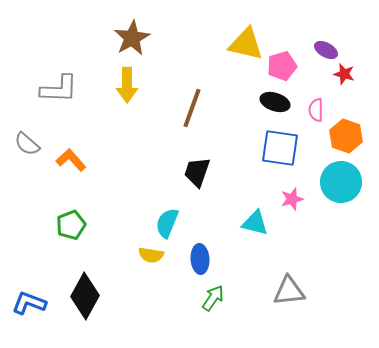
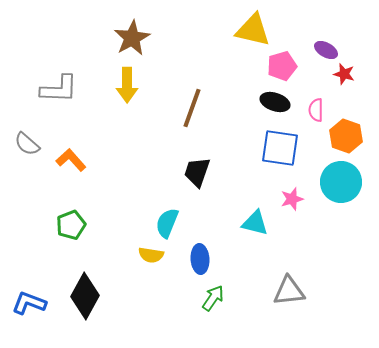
yellow triangle: moved 7 px right, 14 px up
